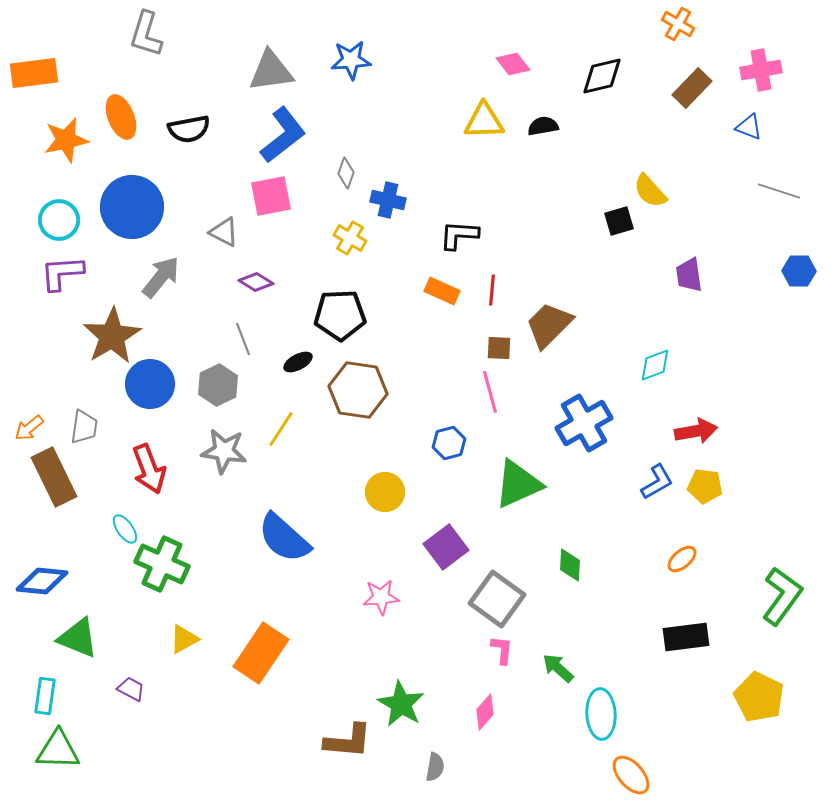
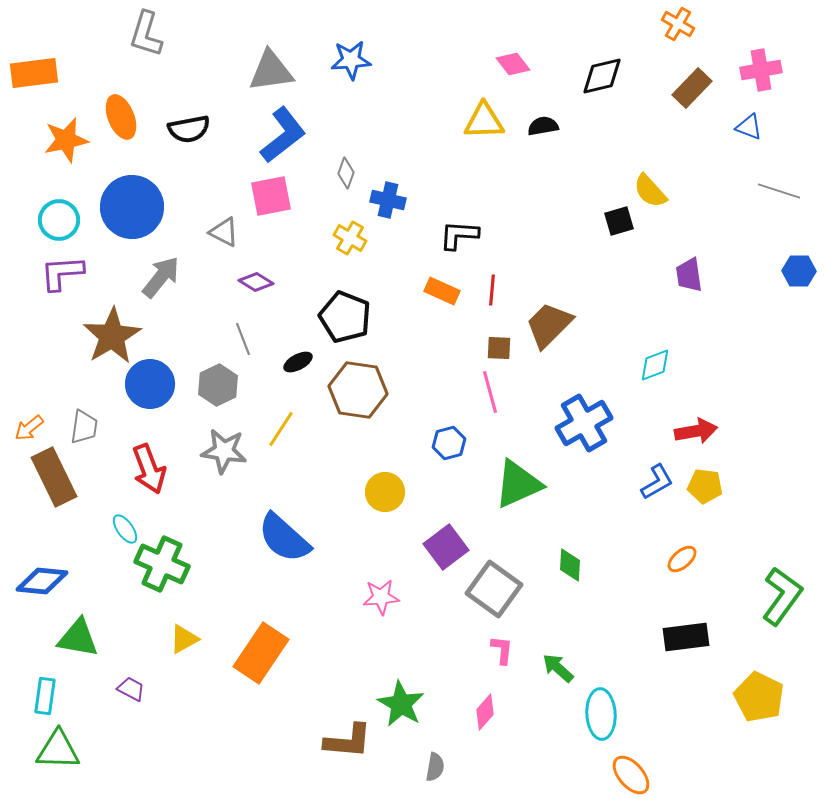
black pentagon at (340, 315): moved 5 px right, 2 px down; rotated 24 degrees clockwise
gray square at (497, 599): moved 3 px left, 10 px up
green triangle at (78, 638): rotated 12 degrees counterclockwise
